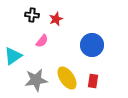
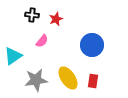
yellow ellipse: moved 1 px right
